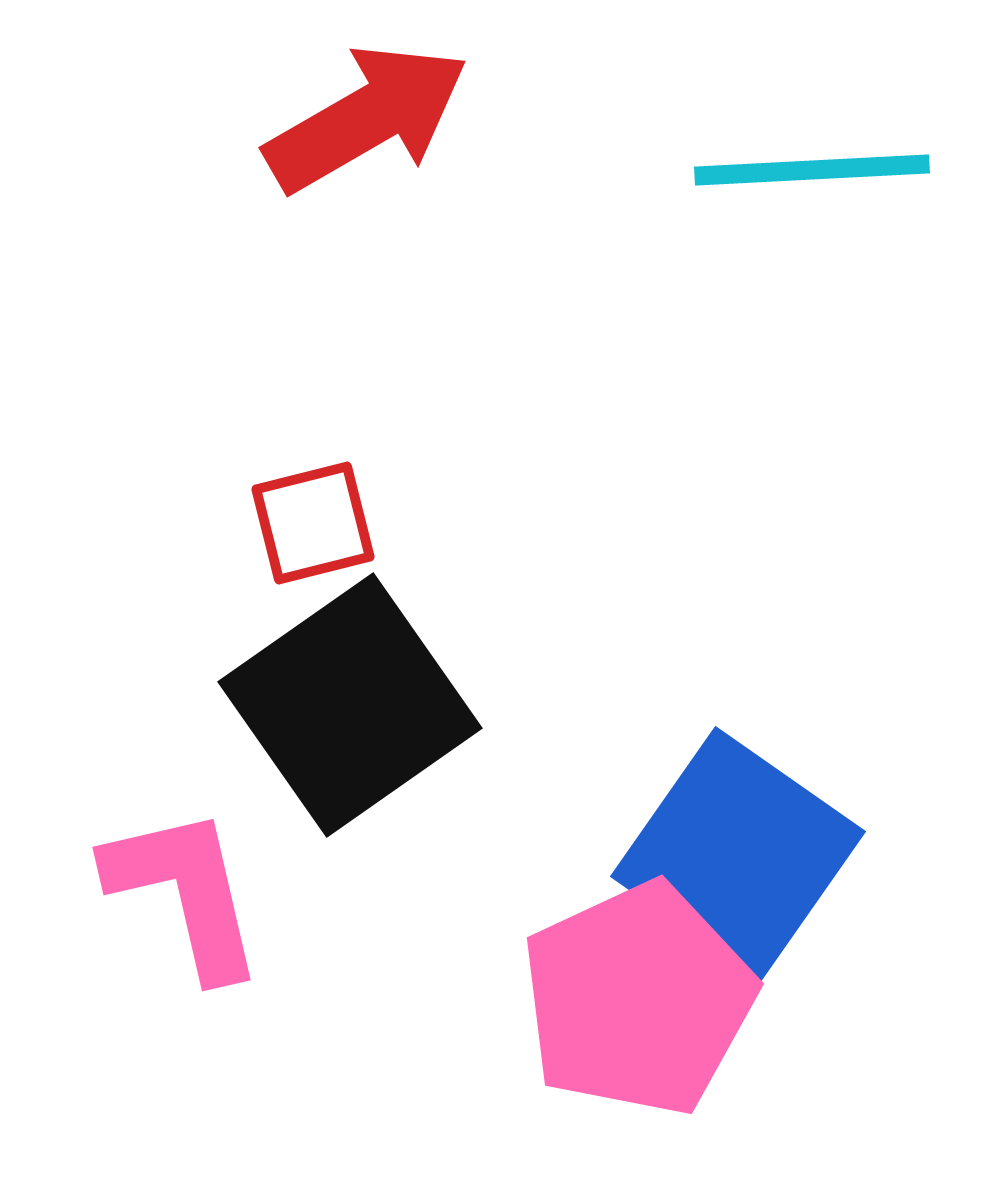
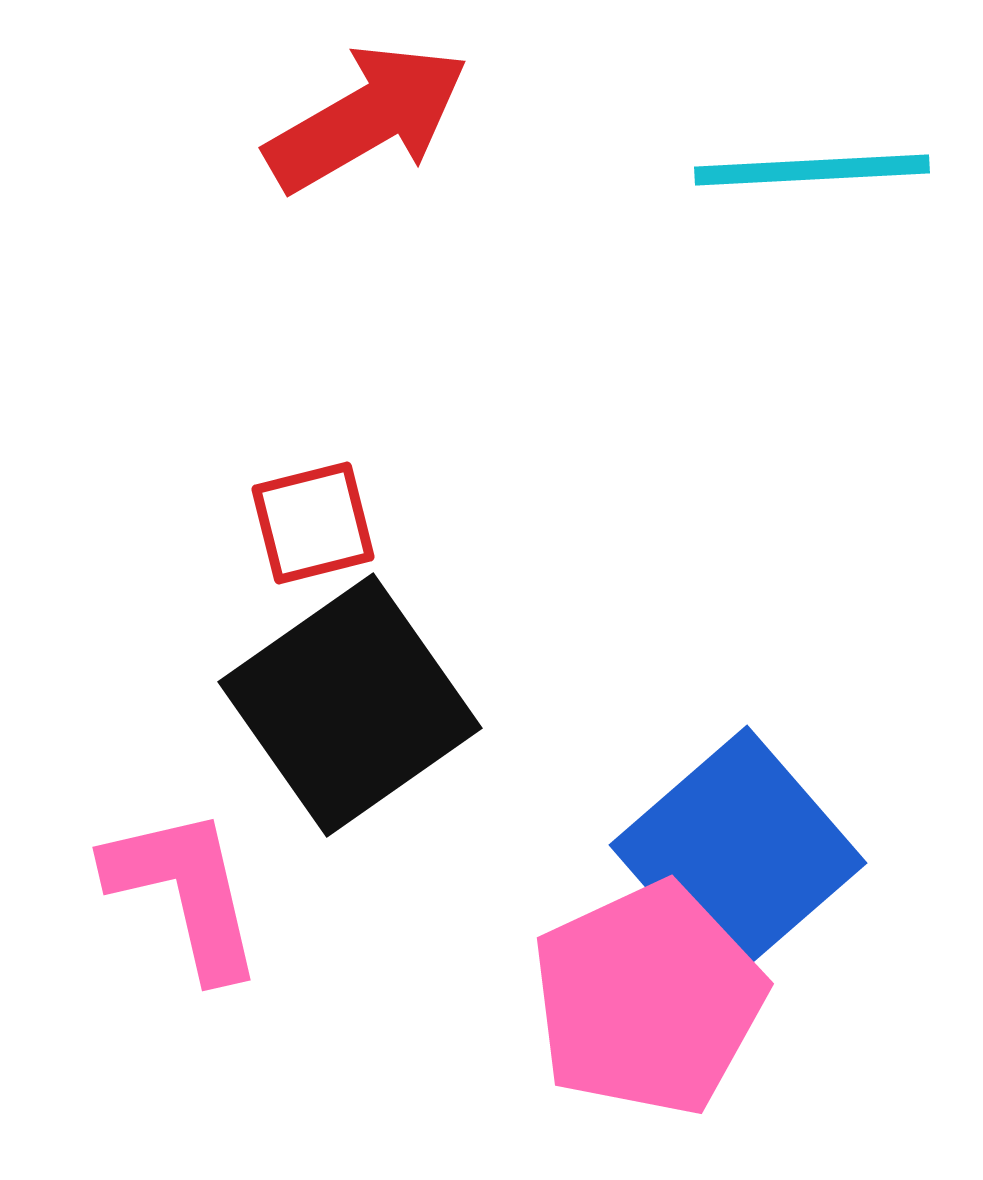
blue square: rotated 14 degrees clockwise
pink pentagon: moved 10 px right
